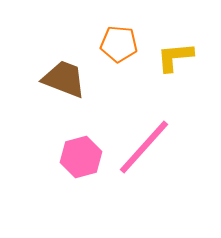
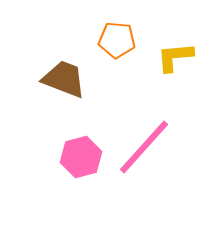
orange pentagon: moved 2 px left, 4 px up
